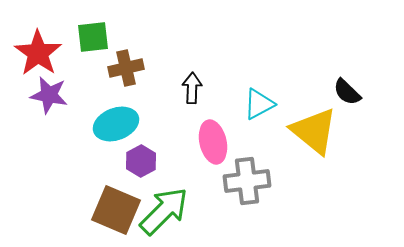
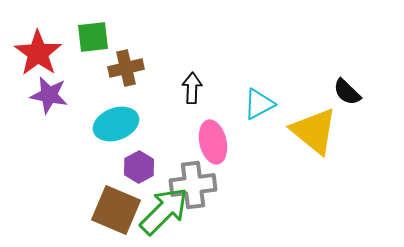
purple hexagon: moved 2 px left, 6 px down
gray cross: moved 54 px left, 4 px down
